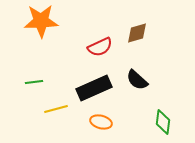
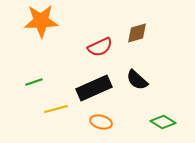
green line: rotated 12 degrees counterclockwise
green diamond: rotated 65 degrees counterclockwise
